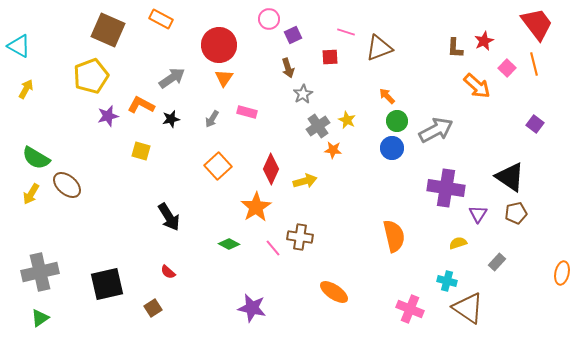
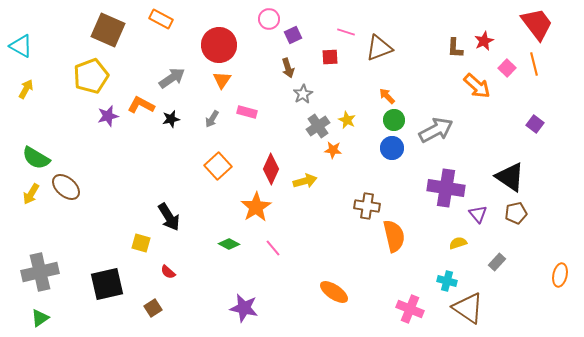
cyan triangle at (19, 46): moved 2 px right
orange triangle at (224, 78): moved 2 px left, 2 px down
green circle at (397, 121): moved 3 px left, 1 px up
yellow square at (141, 151): moved 92 px down
brown ellipse at (67, 185): moved 1 px left, 2 px down
purple triangle at (478, 214): rotated 12 degrees counterclockwise
brown cross at (300, 237): moved 67 px right, 31 px up
orange ellipse at (562, 273): moved 2 px left, 2 px down
purple star at (252, 308): moved 8 px left
